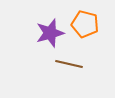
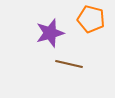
orange pentagon: moved 6 px right, 5 px up
